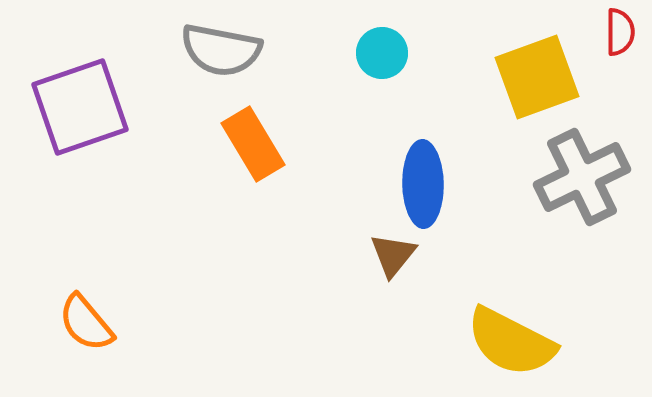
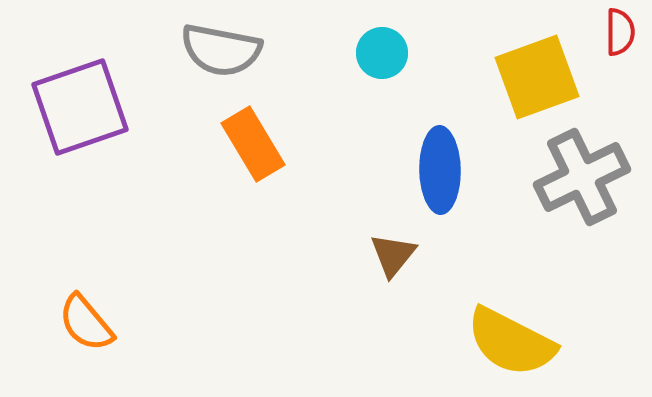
blue ellipse: moved 17 px right, 14 px up
